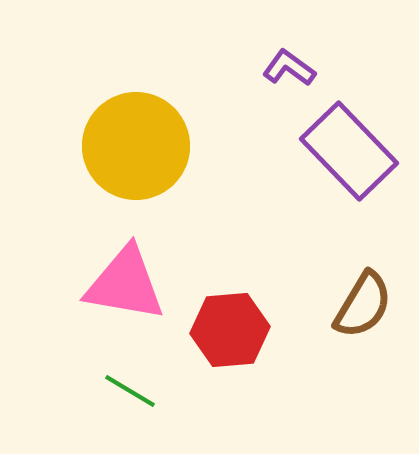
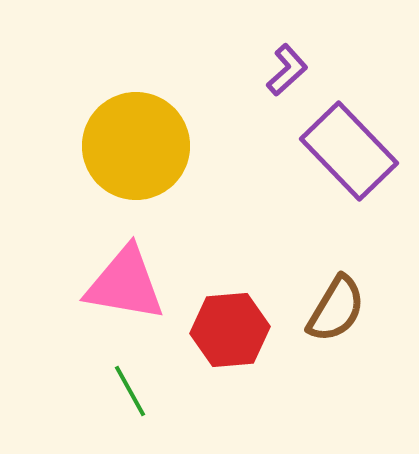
purple L-shape: moved 2 px left, 2 px down; rotated 102 degrees clockwise
brown semicircle: moved 27 px left, 4 px down
green line: rotated 30 degrees clockwise
